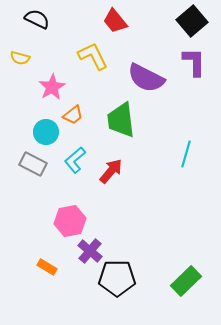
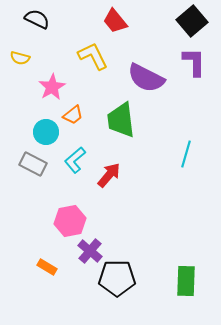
red arrow: moved 2 px left, 4 px down
green rectangle: rotated 44 degrees counterclockwise
